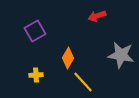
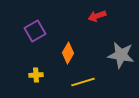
orange diamond: moved 5 px up
yellow line: rotated 65 degrees counterclockwise
